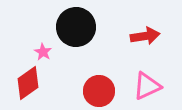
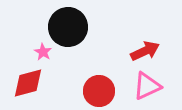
black circle: moved 8 px left
red arrow: moved 15 px down; rotated 16 degrees counterclockwise
red diamond: rotated 20 degrees clockwise
